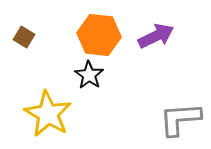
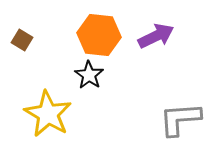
brown square: moved 2 px left, 3 px down
